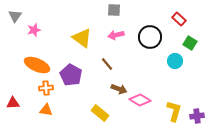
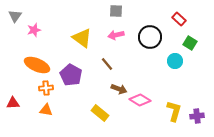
gray square: moved 2 px right, 1 px down
